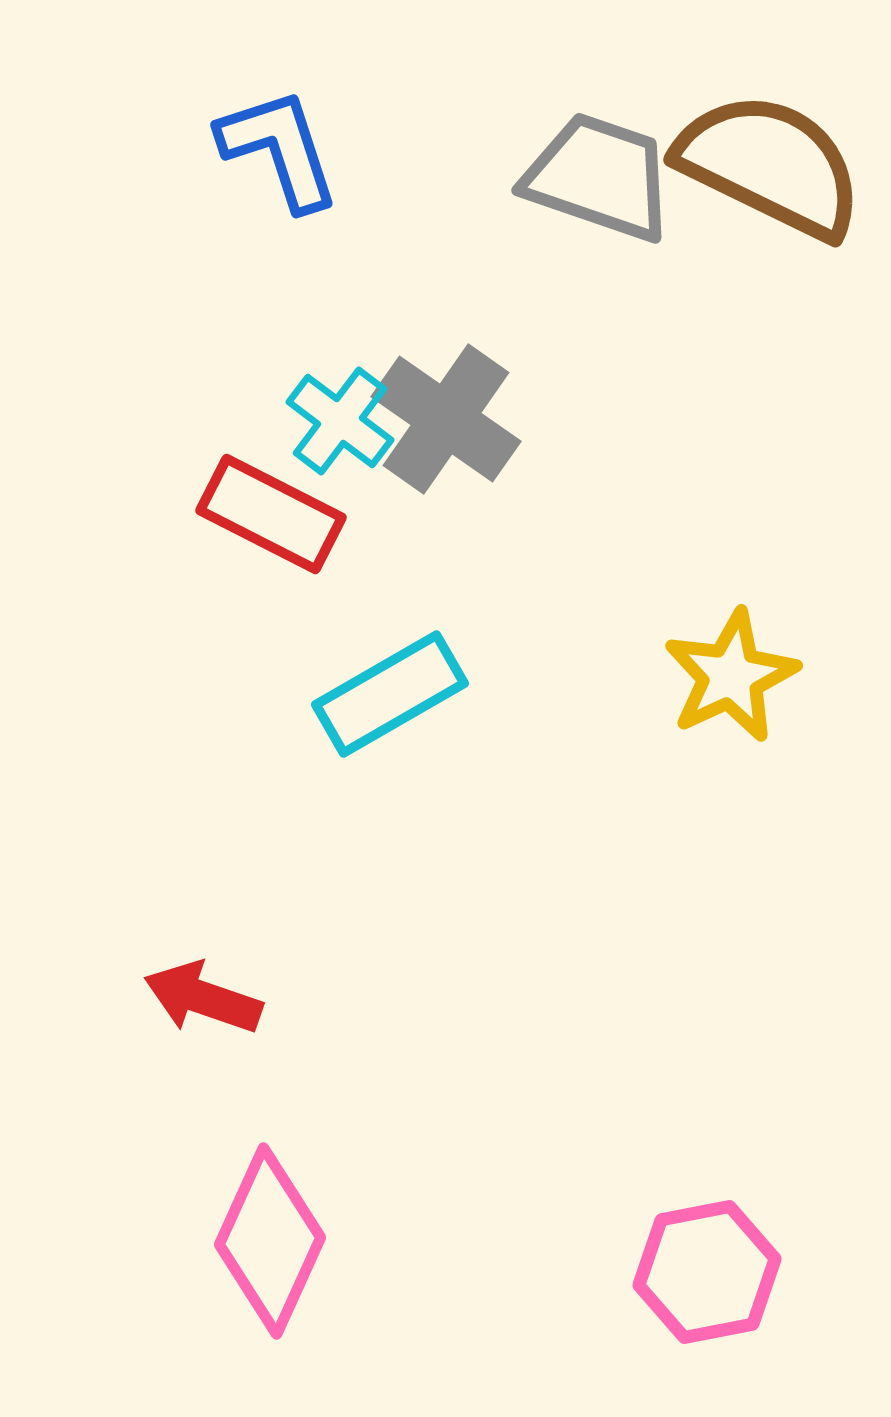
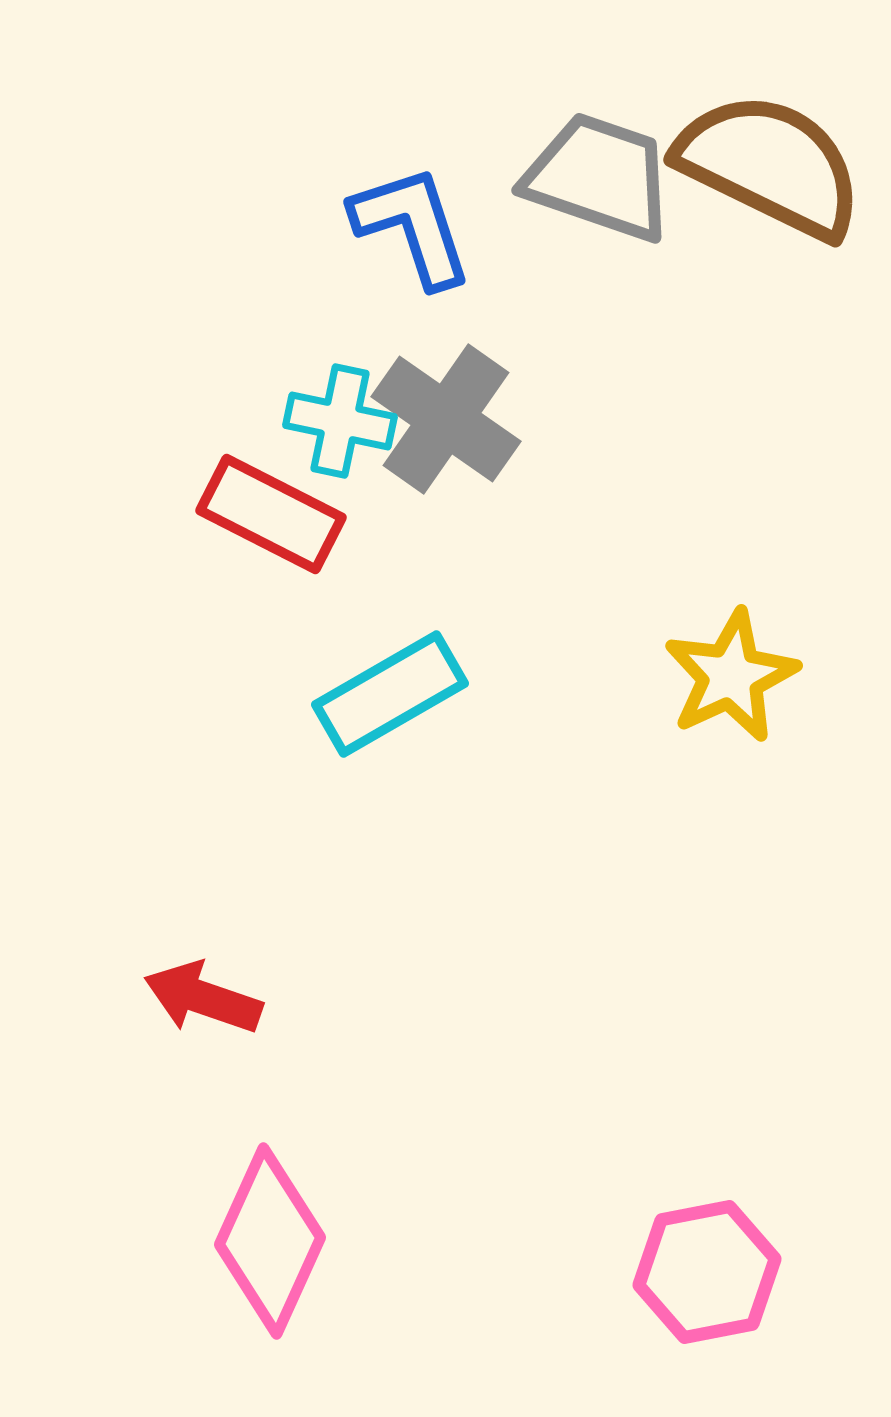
blue L-shape: moved 133 px right, 77 px down
cyan cross: rotated 25 degrees counterclockwise
